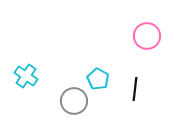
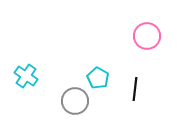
cyan pentagon: moved 1 px up
gray circle: moved 1 px right
